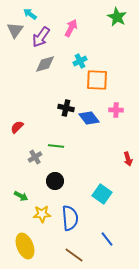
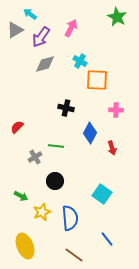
gray triangle: rotated 24 degrees clockwise
cyan cross: rotated 32 degrees counterclockwise
blue diamond: moved 1 px right, 15 px down; rotated 65 degrees clockwise
red arrow: moved 16 px left, 11 px up
yellow star: moved 2 px up; rotated 18 degrees counterclockwise
